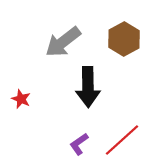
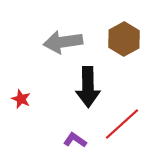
gray arrow: rotated 30 degrees clockwise
red line: moved 16 px up
purple L-shape: moved 4 px left, 4 px up; rotated 70 degrees clockwise
